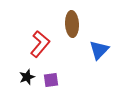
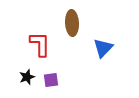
brown ellipse: moved 1 px up
red L-shape: rotated 40 degrees counterclockwise
blue triangle: moved 4 px right, 2 px up
